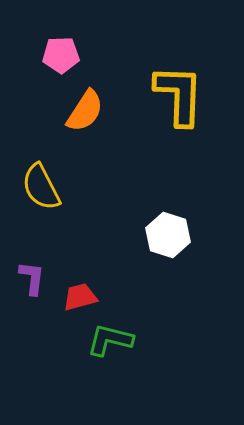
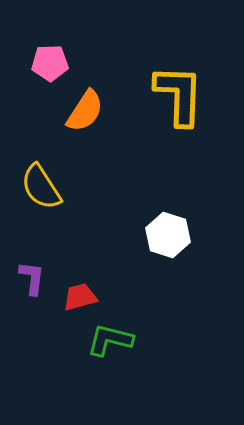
pink pentagon: moved 11 px left, 8 px down
yellow semicircle: rotated 6 degrees counterclockwise
